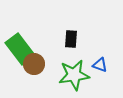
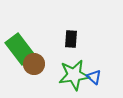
blue triangle: moved 6 px left, 12 px down; rotated 21 degrees clockwise
